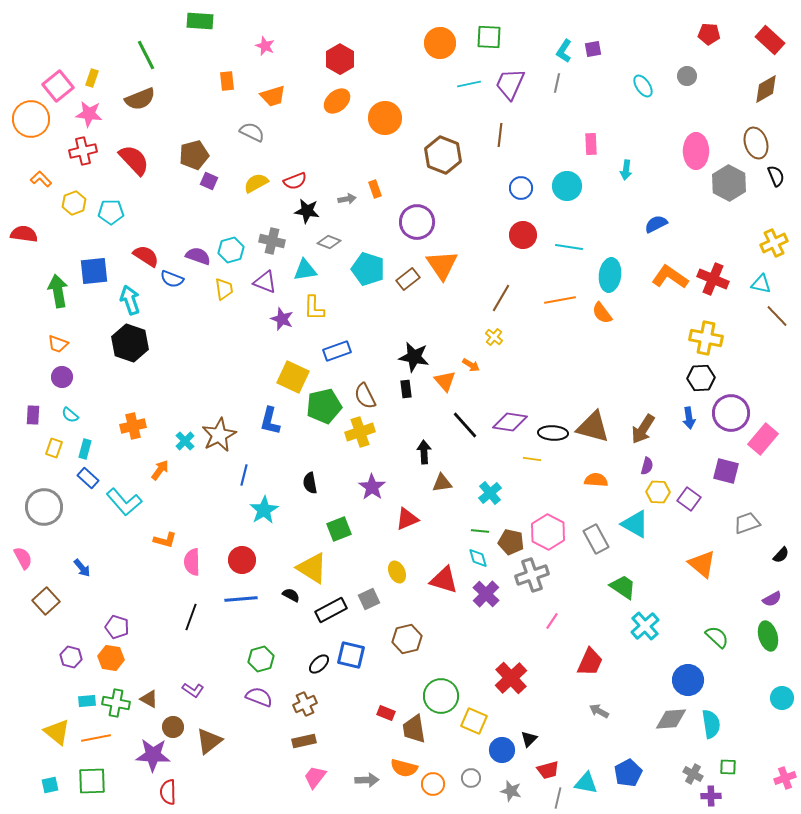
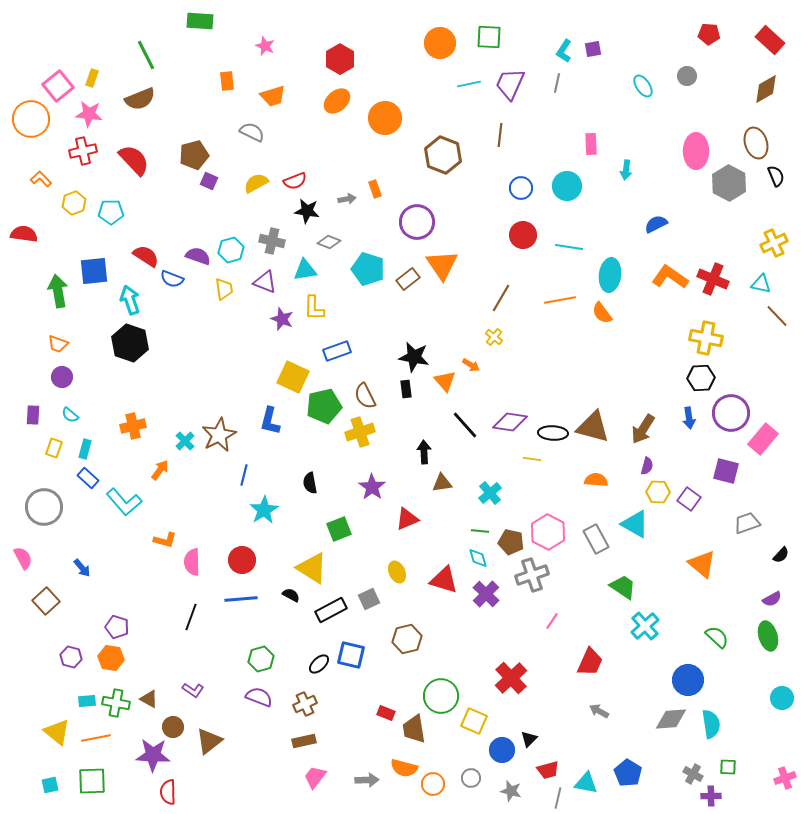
blue pentagon at (628, 773): rotated 12 degrees counterclockwise
